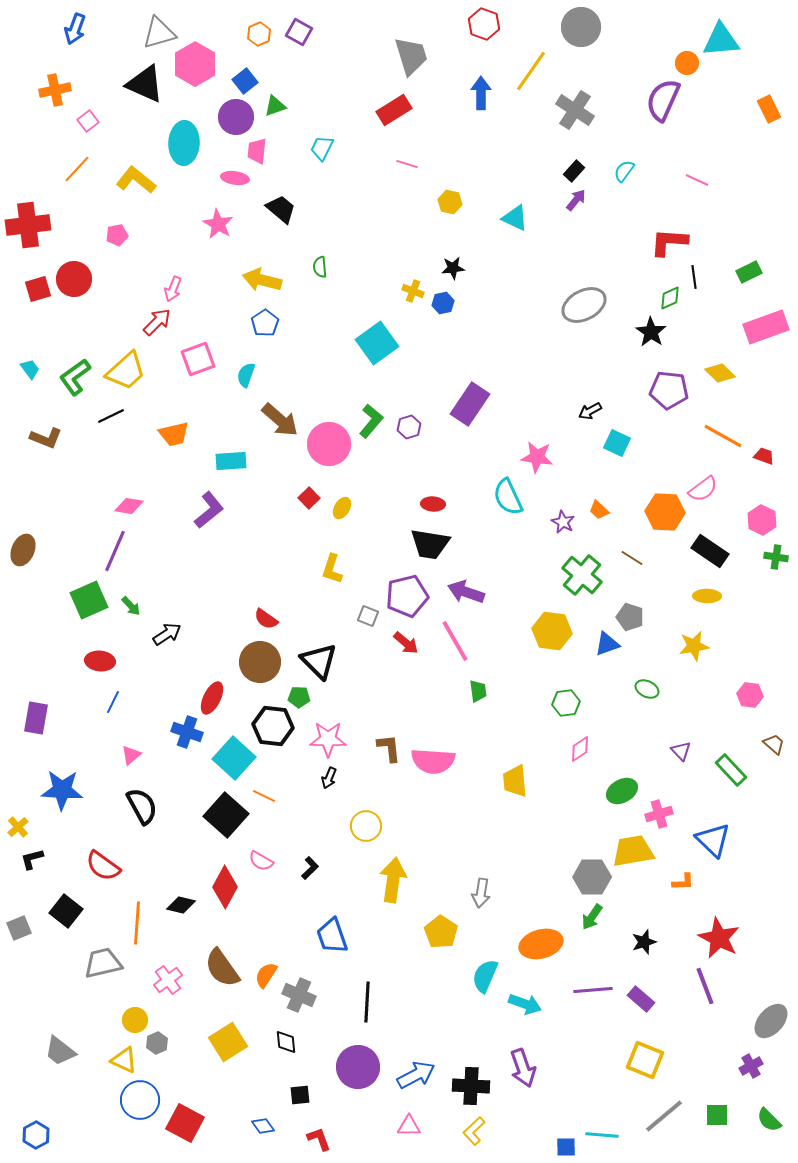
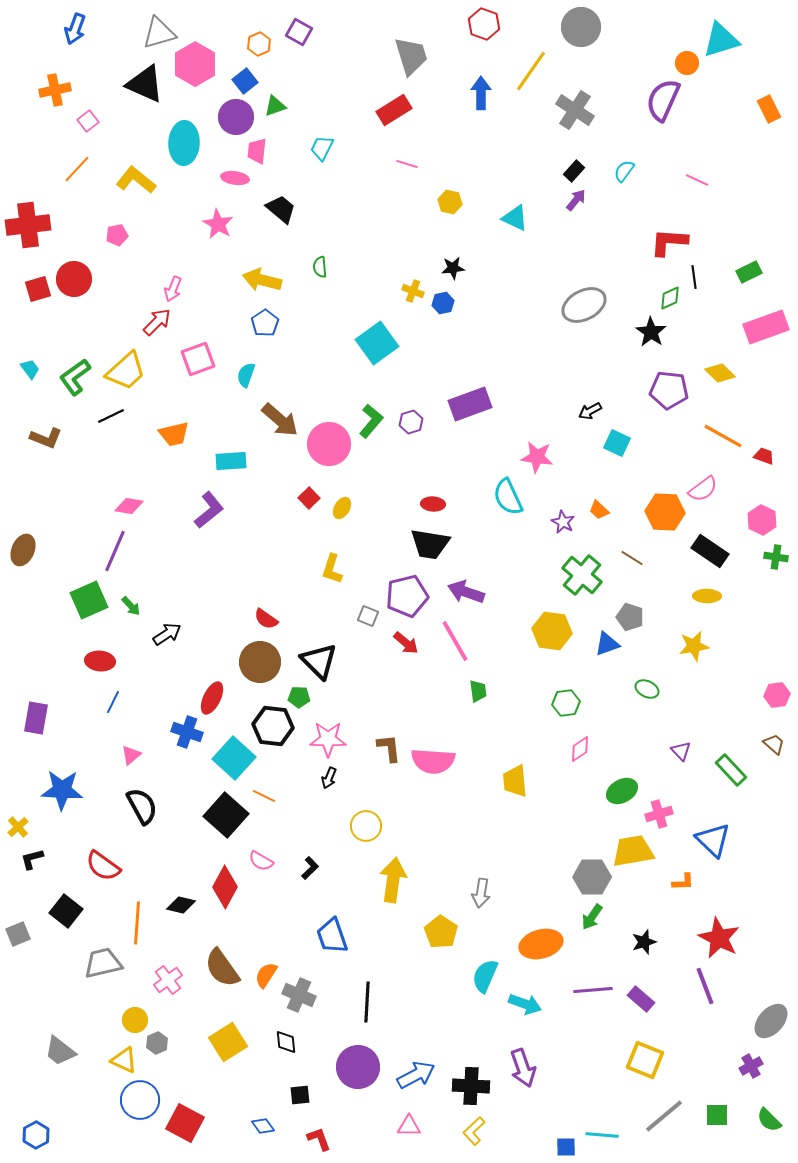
orange hexagon at (259, 34): moved 10 px down
cyan triangle at (721, 40): rotated 12 degrees counterclockwise
purple rectangle at (470, 404): rotated 36 degrees clockwise
purple hexagon at (409, 427): moved 2 px right, 5 px up
pink hexagon at (750, 695): moved 27 px right; rotated 15 degrees counterclockwise
gray square at (19, 928): moved 1 px left, 6 px down
